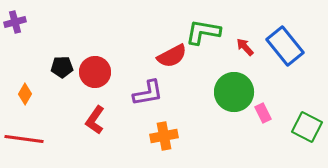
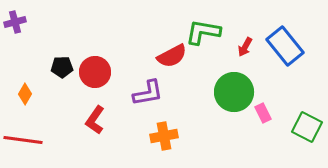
red arrow: rotated 108 degrees counterclockwise
red line: moved 1 px left, 1 px down
